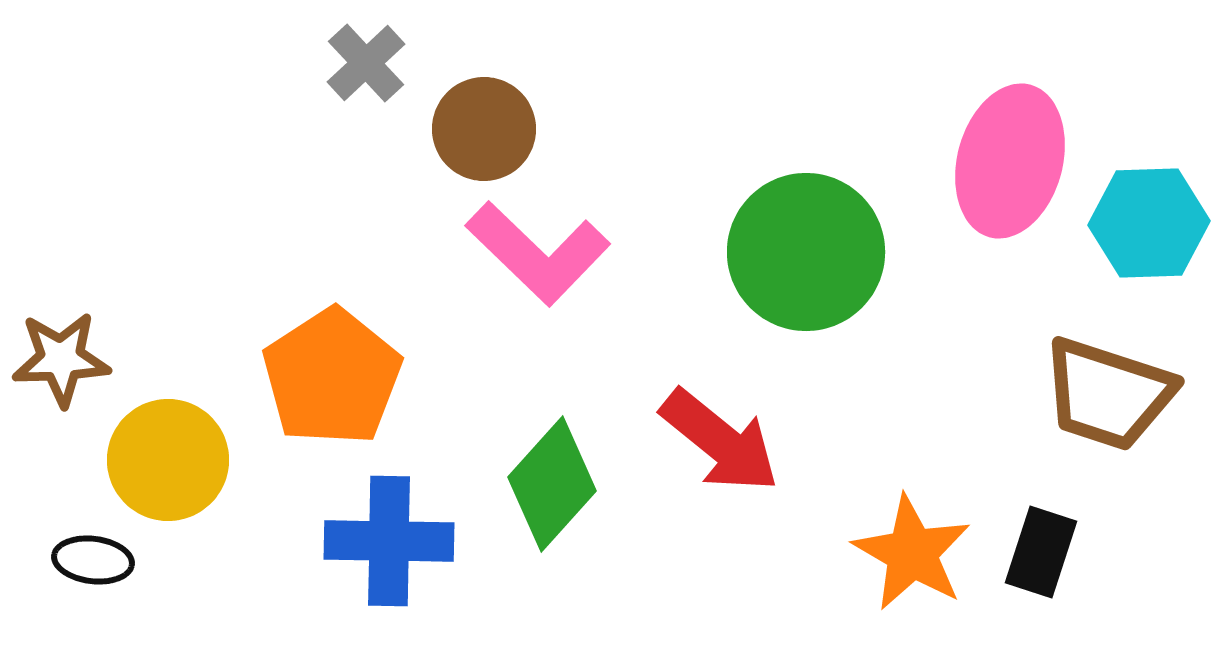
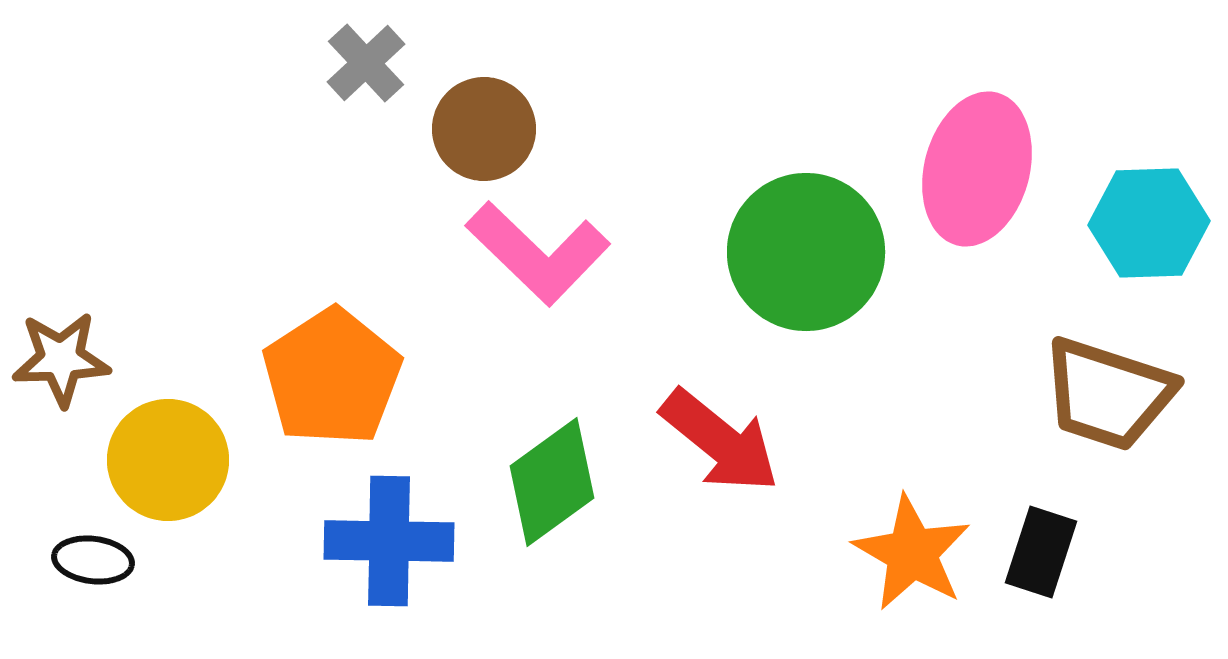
pink ellipse: moved 33 px left, 8 px down
green diamond: moved 2 px up; rotated 12 degrees clockwise
